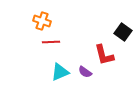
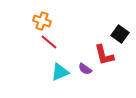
black square: moved 3 px left, 2 px down
red line: moved 2 px left; rotated 42 degrees clockwise
purple semicircle: moved 3 px up
